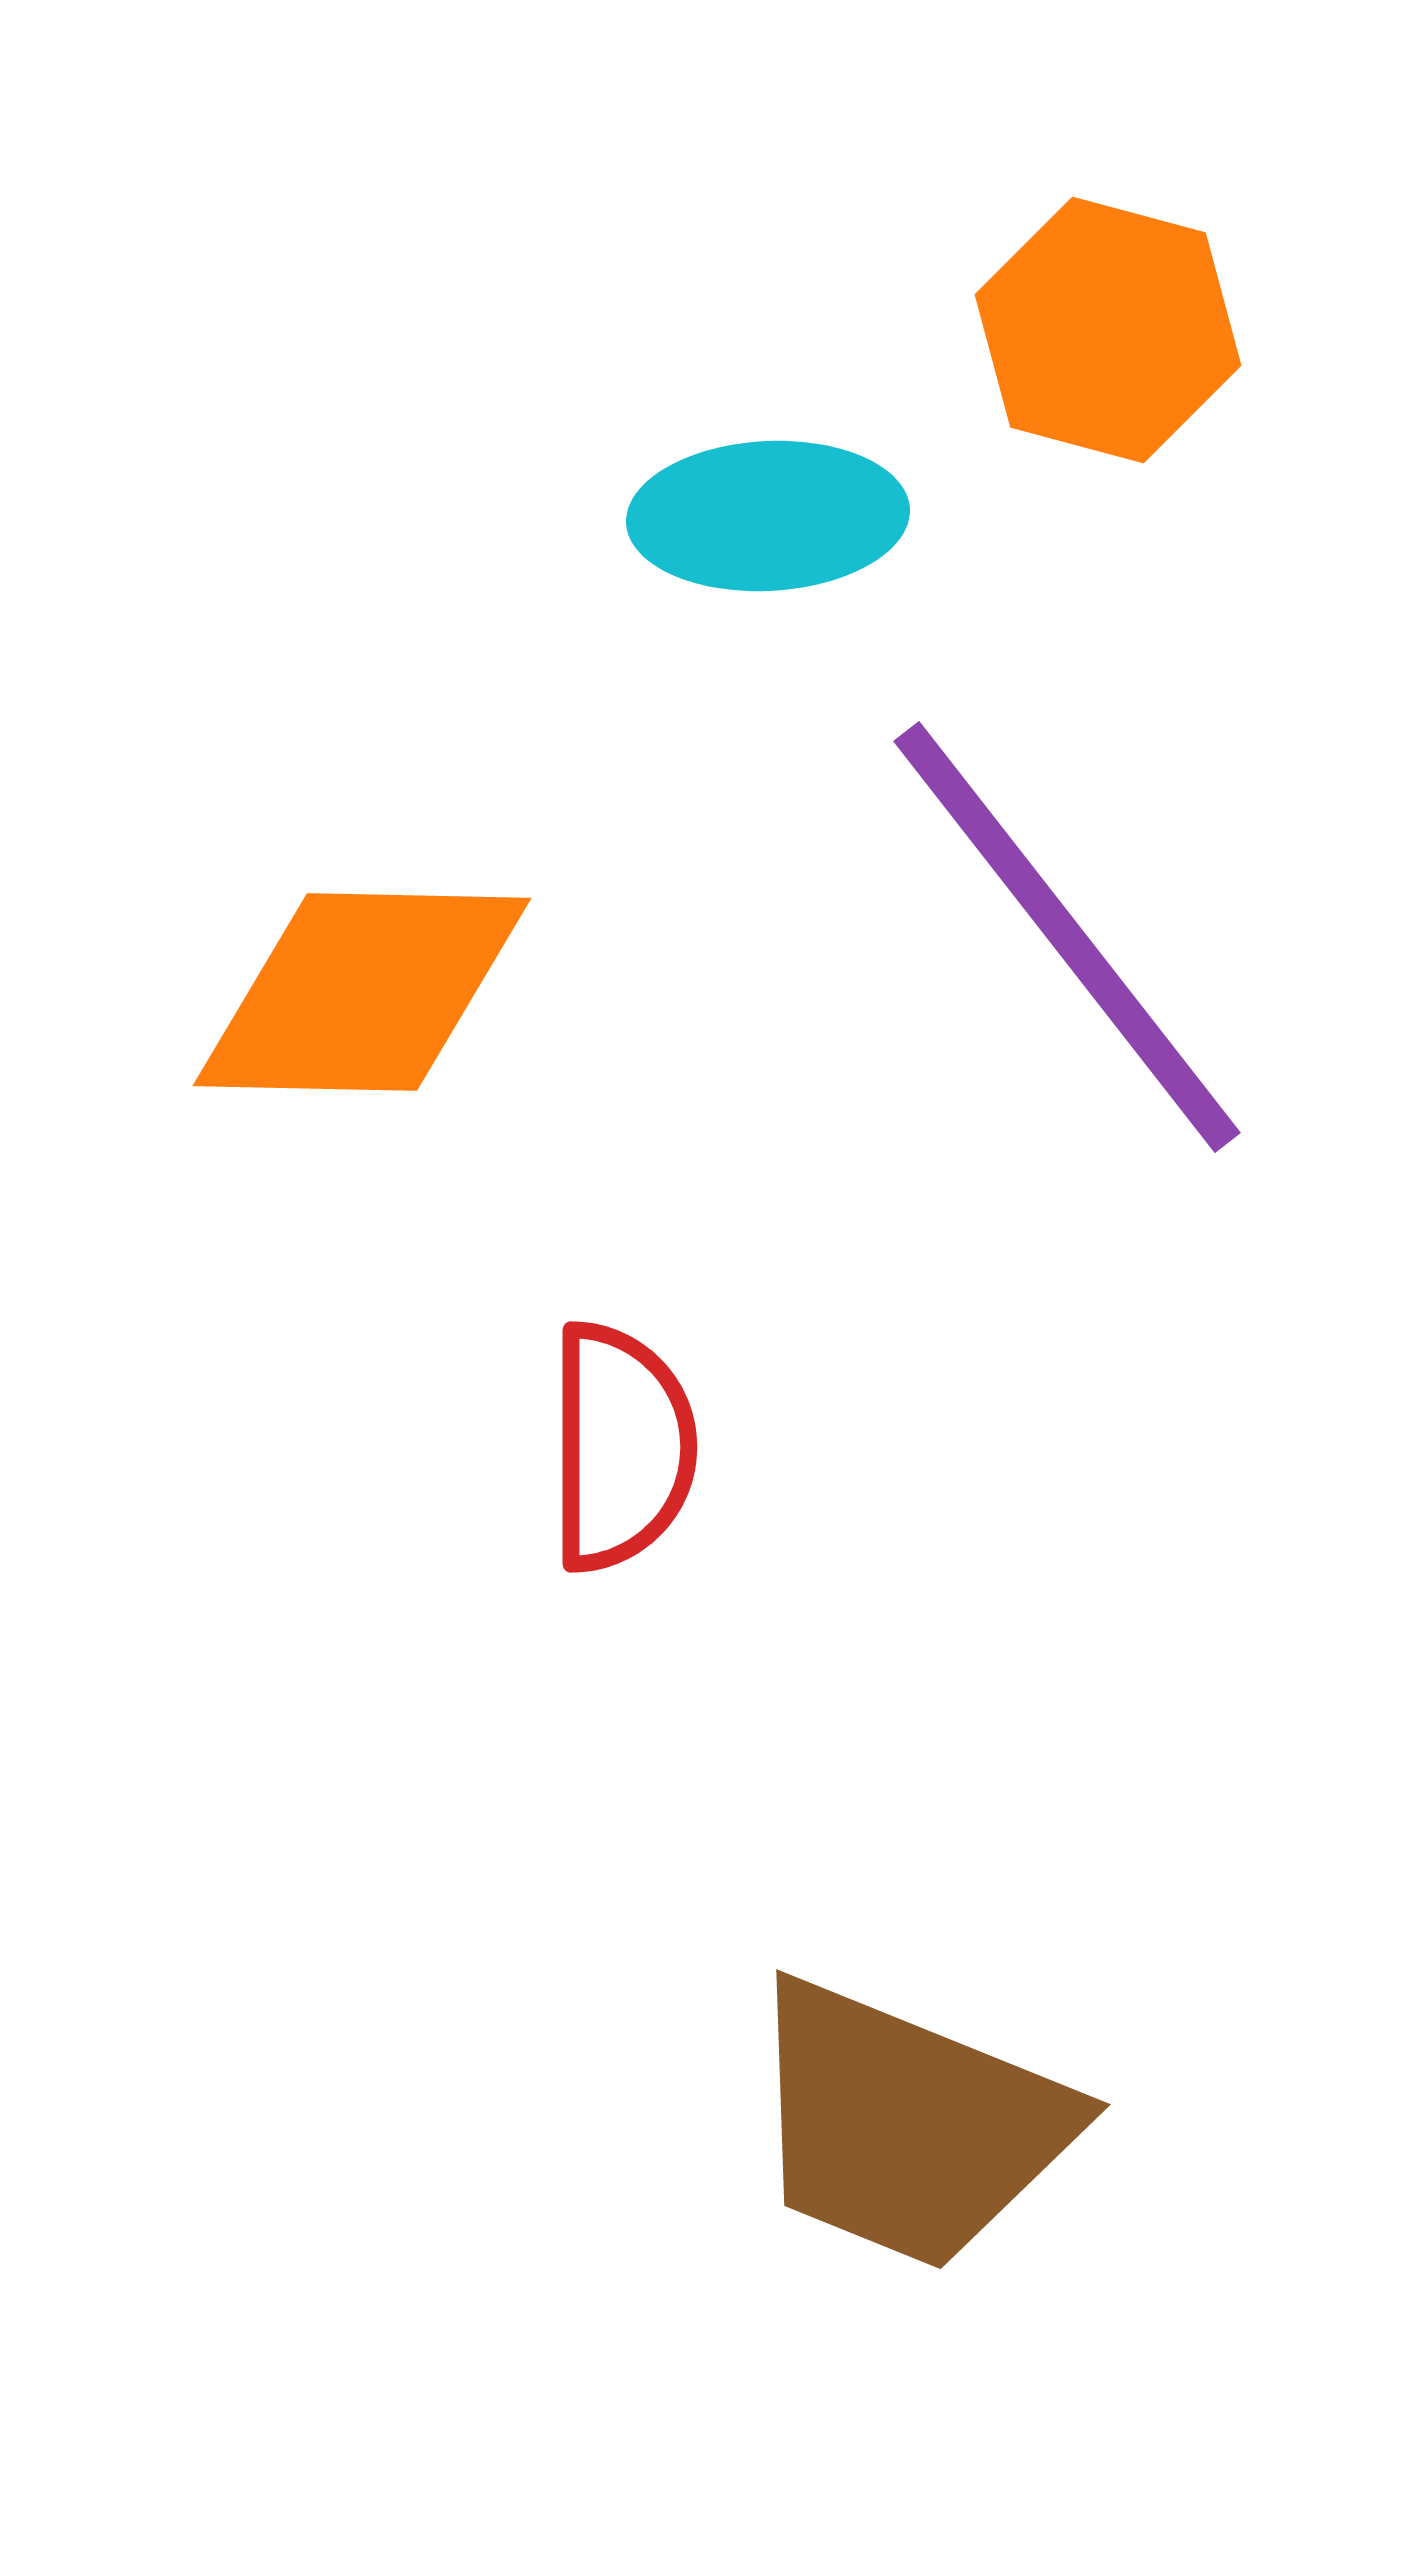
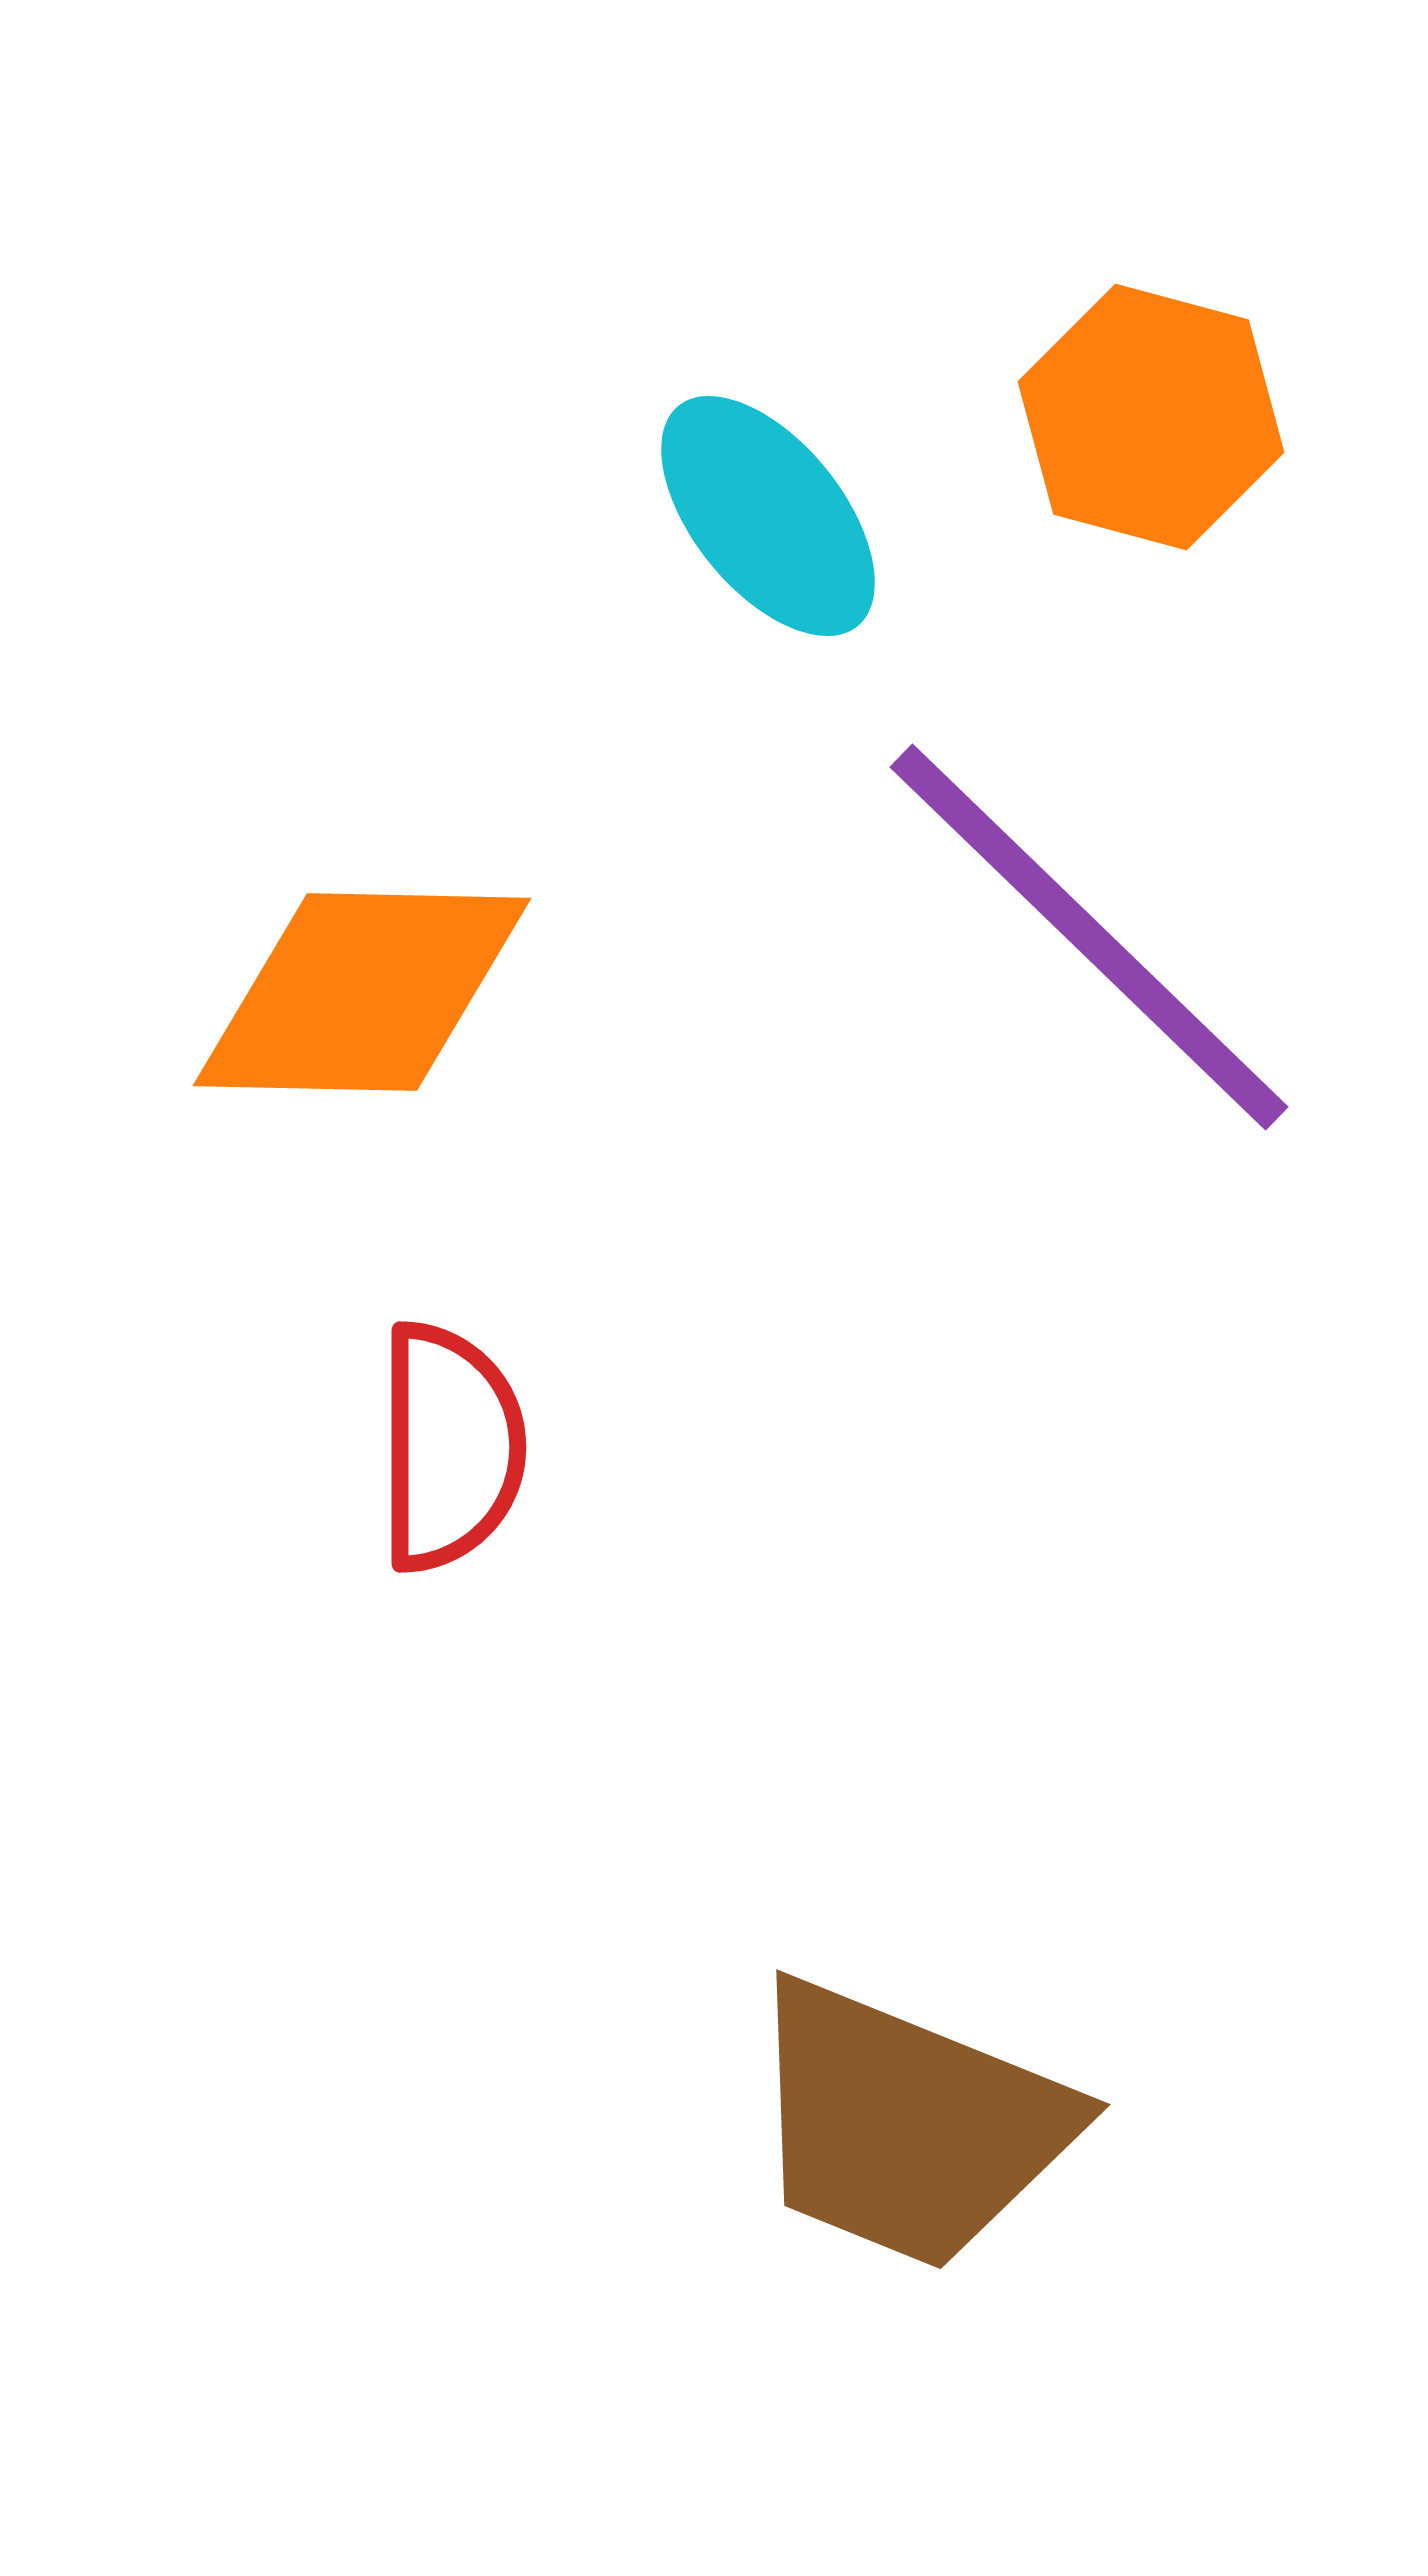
orange hexagon: moved 43 px right, 87 px down
cyan ellipse: rotated 54 degrees clockwise
purple line: moved 22 px right; rotated 8 degrees counterclockwise
red semicircle: moved 171 px left
